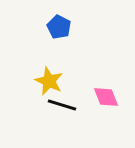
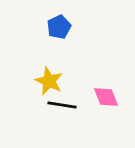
blue pentagon: rotated 20 degrees clockwise
black line: rotated 8 degrees counterclockwise
